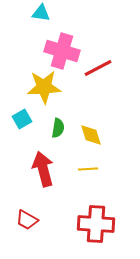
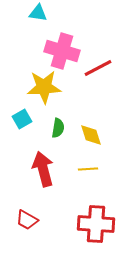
cyan triangle: moved 3 px left
